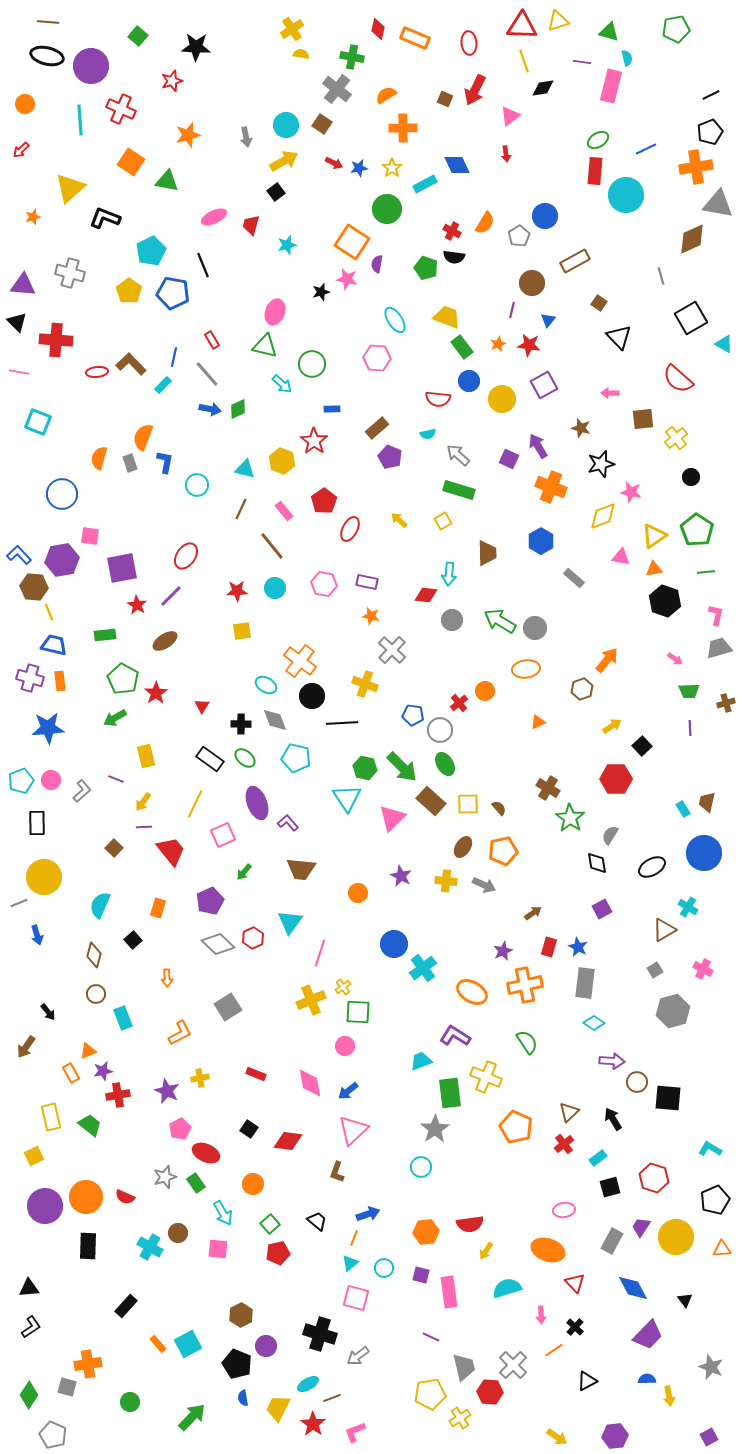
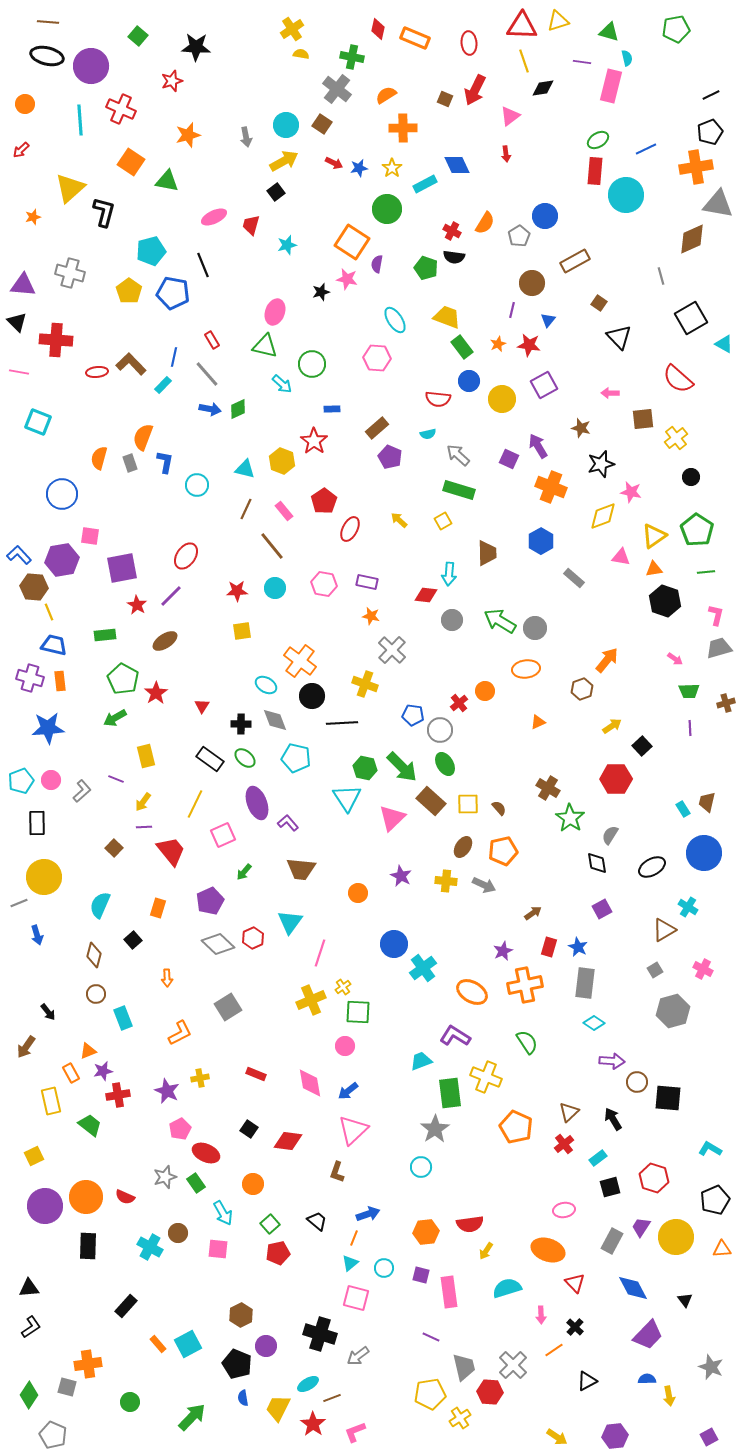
black L-shape at (105, 218): moved 1 px left, 6 px up; rotated 84 degrees clockwise
cyan pentagon at (151, 251): rotated 12 degrees clockwise
brown line at (241, 509): moved 5 px right
yellow rectangle at (51, 1117): moved 16 px up
